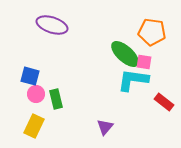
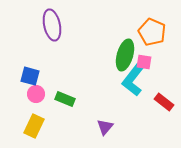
purple ellipse: rotated 60 degrees clockwise
orange pentagon: rotated 16 degrees clockwise
green ellipse: moved 1 px down; rotated 64 degrees clockwise
cyan L-shape: rotated 60 degrees counterclockwise
green rectangle: moved 9 px right; rotated 54 degrees counterclockwise
